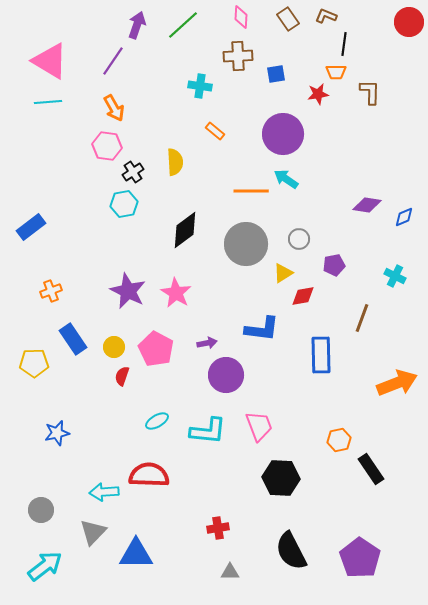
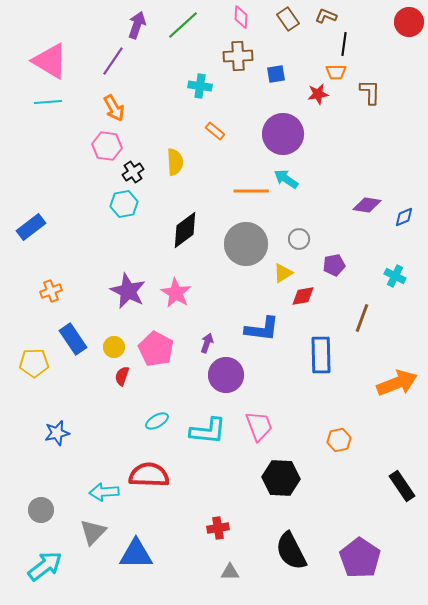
purple arrow at (207, 343): rotated 60 degrees counterclockwise
black rectangle at (371, 469): moved 31 px right, 17 px down
